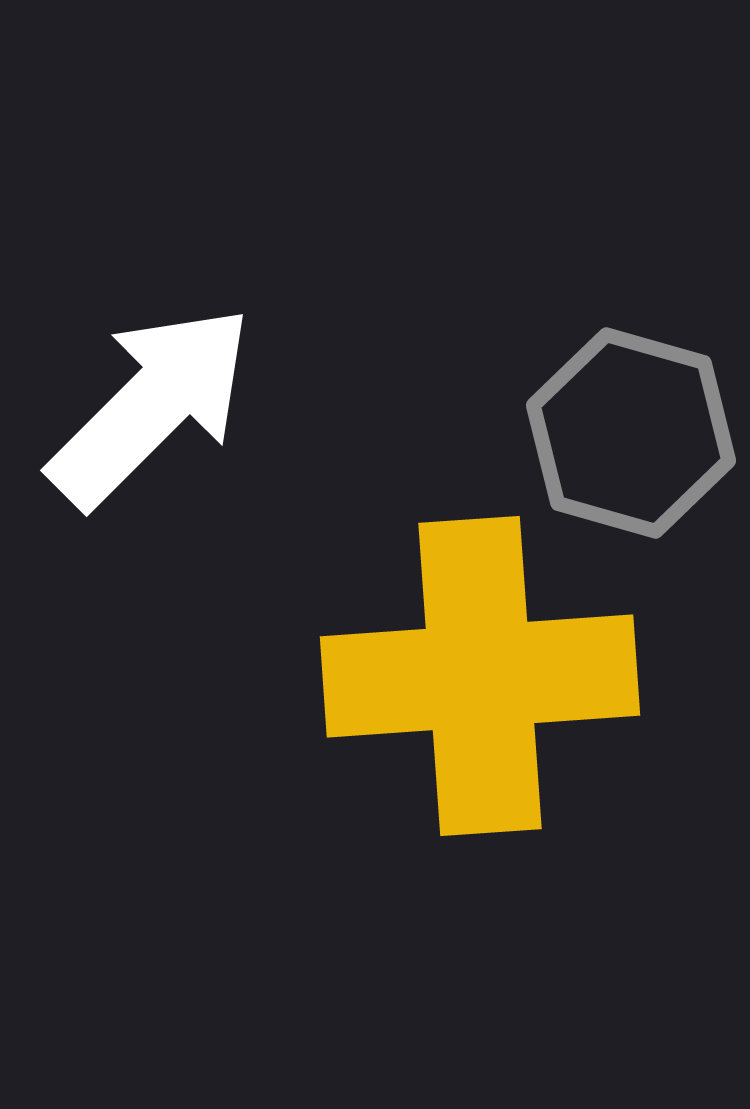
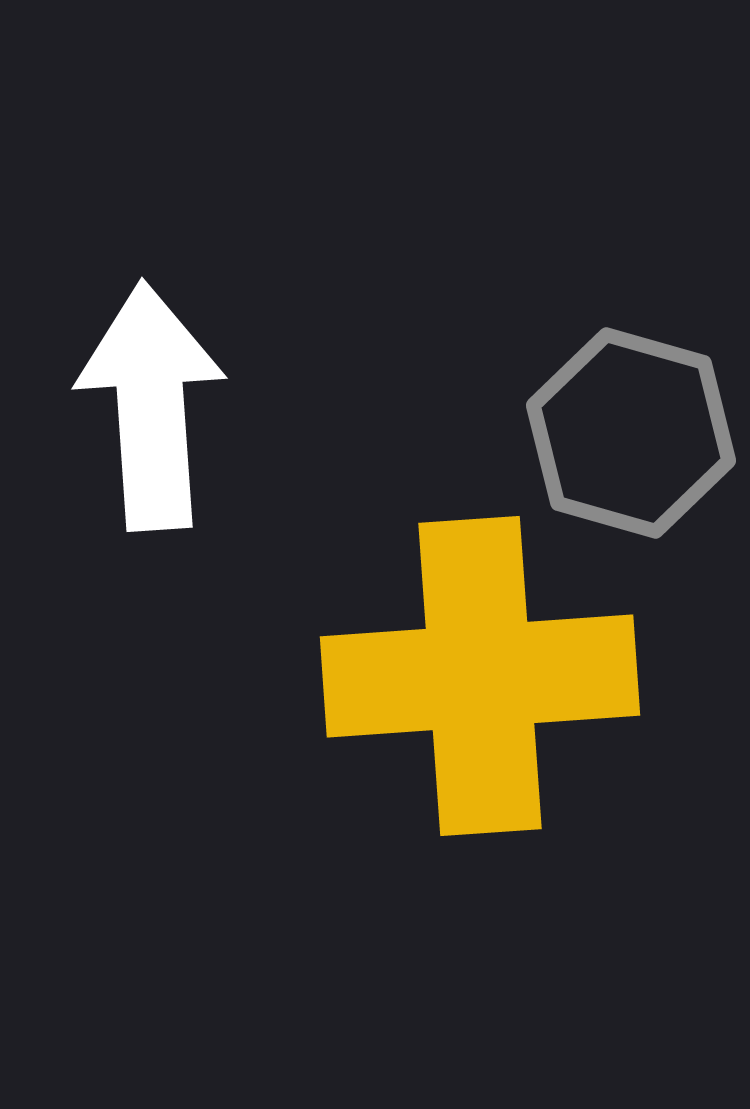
white arrow: rotated 49 degrees counterclockwise
